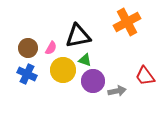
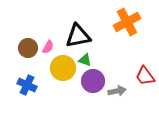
pink semicircle: moved 3 px left, 1 px up
yellow circle: moved 2 px up
blue cross: moved 11 px down
